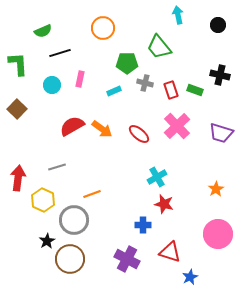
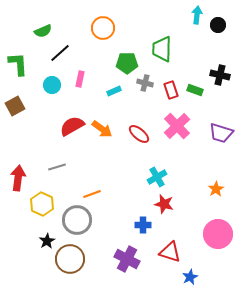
cyan arrow: moved 19 px right; rotated 18 degrees clockwise
green trapezoid: moved 3 px right, 2 px down; rotated 40 degrees clockwise
black line: rotated 25 degrees counterclockwise
brown square: moved 2 px left, 3 px up; rotated 18 degrees clockwise
yellow hexagon: moved 1 px left, 4 px down
gray circle: moved 3 px right
